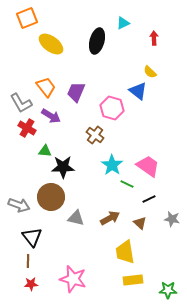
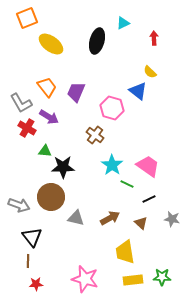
orange trapezoid: moved 1 px right
purple arrow: moved 2 px left, 1 px down
brown triangle: moved 1 px right
pink star: moved 12 px right
red star: moved 5 px right
green star: moved 6 px left, 13 px up
